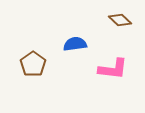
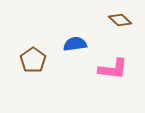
brown pentagon: moved 4 px up
